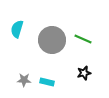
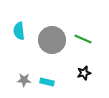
cyan semicircle: moved 2 px right, 2 px down; rotated 24 degrees counterclockwise
